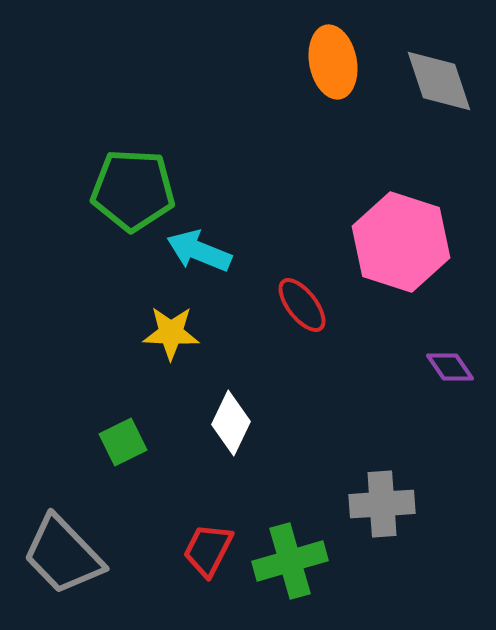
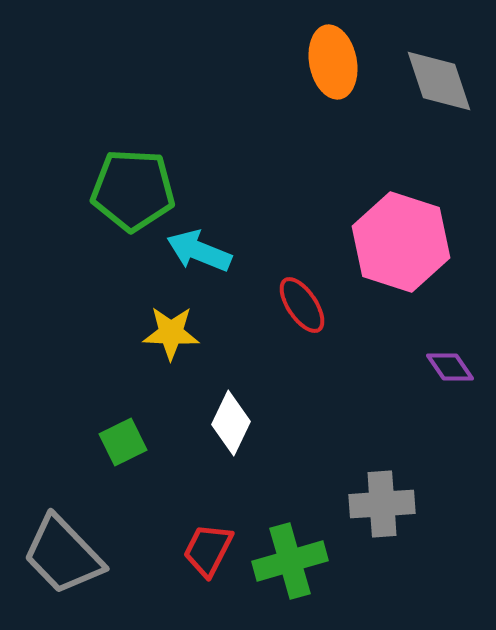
red ellipse: rotated 4 degrees clockwise
